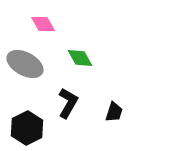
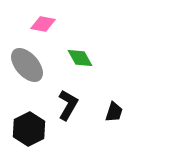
pink diamond: rotated 50 degrees counterclockwise
gray ellipse: moved 2 px right, 1 px down; rotated 21 degrees clockwise
black L-shape: moved 2 px down
black hexagon: moved 2 px right, 1 px down
